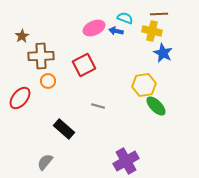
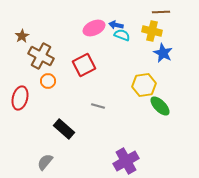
brown line: moved 2 px right, 2 px up
cyan semicircle: moved 3 px left, 17 px down
blue arrow: moved 6 px up
brown cross: rotated 30 degrees clockwise
red ellipse: rotated 25 degrees counterclockwise
green ellipse: moved 4 px right
